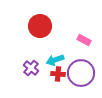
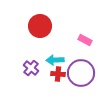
pink rectangle: moved 1 px right
cyan arrow: rotated 18 degrees clockwise
